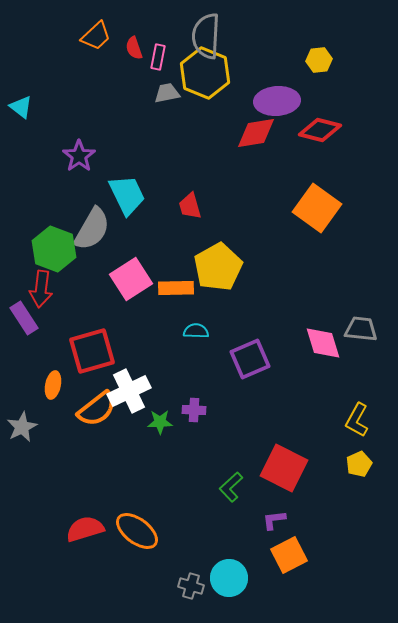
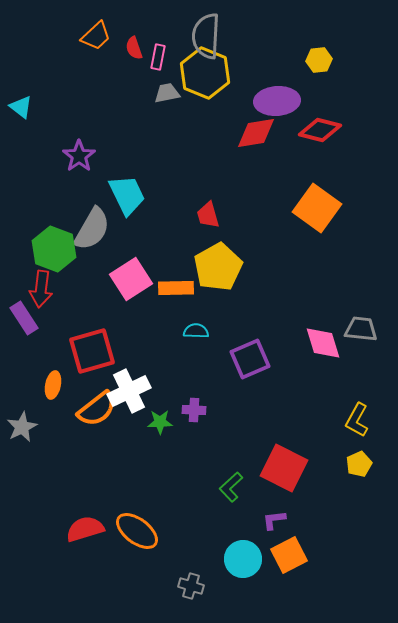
red trapezoid at (190, 206): moved 18 px right, 9 px down
cyan circle at (229, 578): moved 14 px right, 19 px up
